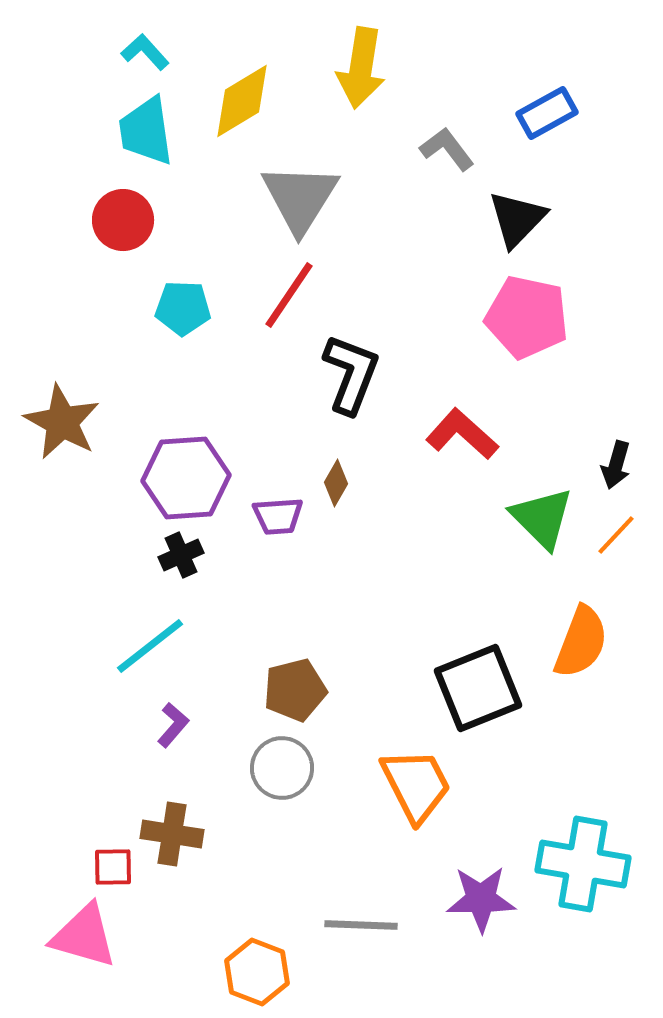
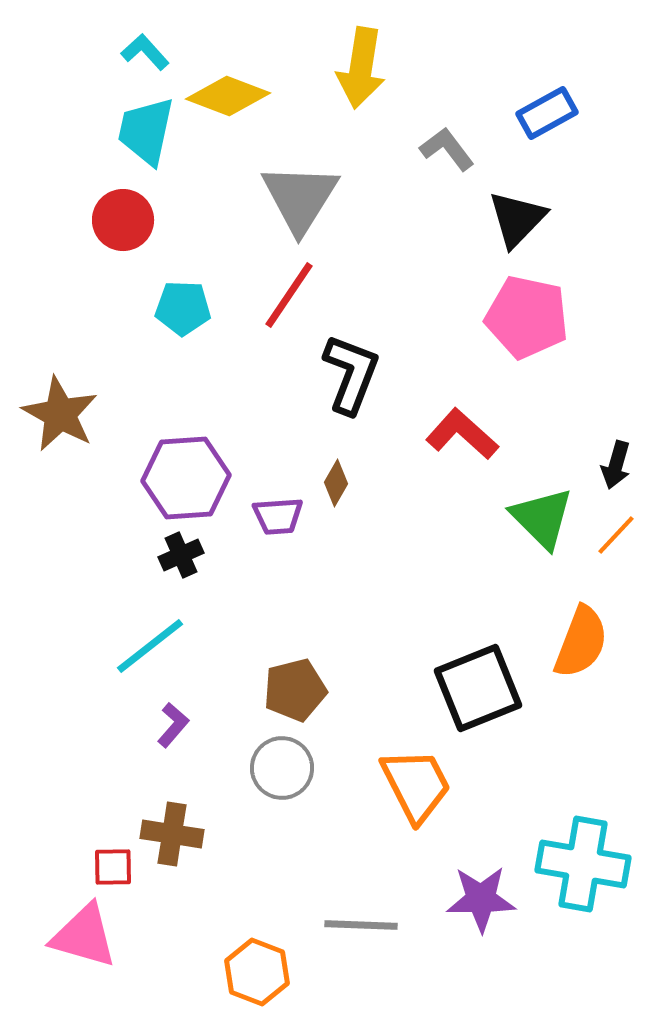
yellow diamond: moved 14 px left, 5 px up; rotated 52 degrees clockwise
cyan trapezoid: rotated 20 degrees clockwise
brown star: moved 2 px left, 8 px up
